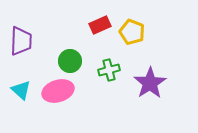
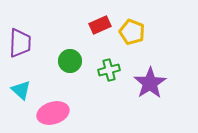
purple trapezoid: moved 1 px left, 2 px down
pink ellipse: moved 5 px left, 22 px down
